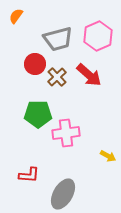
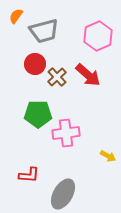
gray trapezoid: moved 14 px left, 8 px up
red arrow: moved 1 px left
